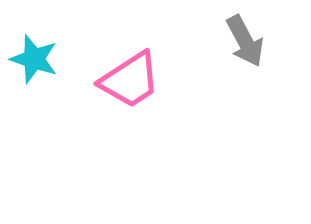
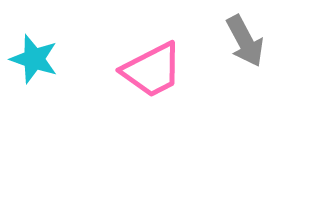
pink trapezoid: moved 22 px right, 10 px up; rotated 6 degrees clockwise
